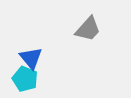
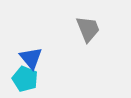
gray trapezoid: rotated 64 degrees counterclockwise
